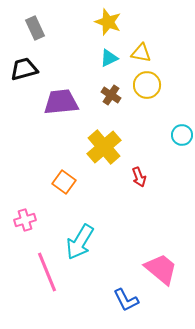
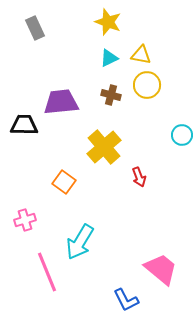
yellow triangle: moved 2 px down
black trapezoid: moved 56 px down; rotated 16 degrees clockwise
brown cross: rotated 18 degrees counterclockwise
